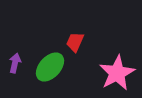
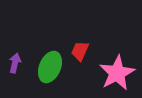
red trapezoid: moved 5 px right, 9 px down
green ellipse: rotated 20 degrees counterclockwise
